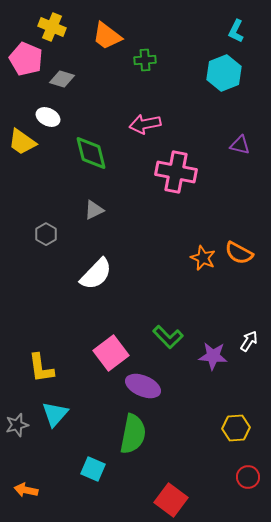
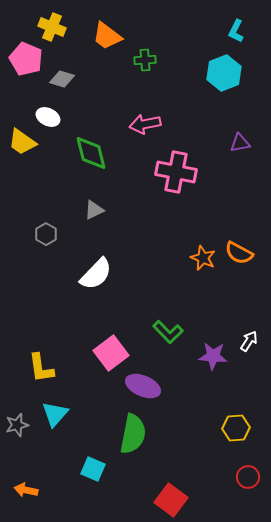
purple triangle: moved 2 px up; rotated 25 degrees counterclockwise
green L-shape: moved 5 px up
